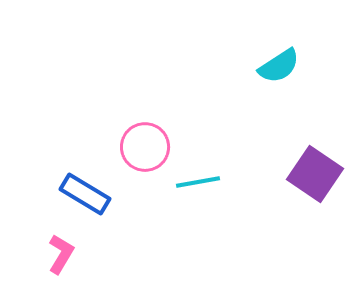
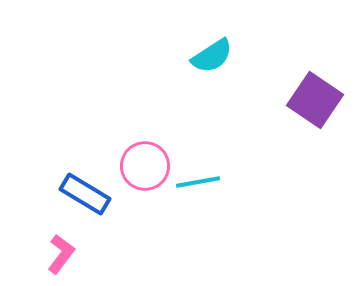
cyan semicircle: moved 67 px left, 10 px up
pink circle: moved 19 px down
purple square: moved 74 px up
pink L-shape: rotated 6 degrees clockwise
